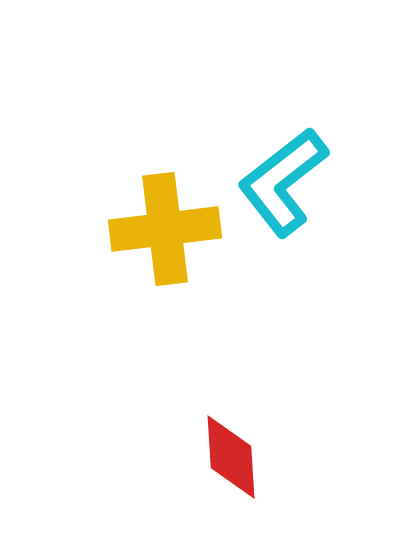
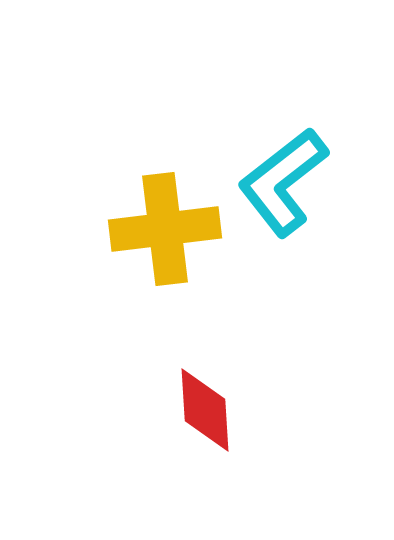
red diamond: moved 26 px left, 47 px up
